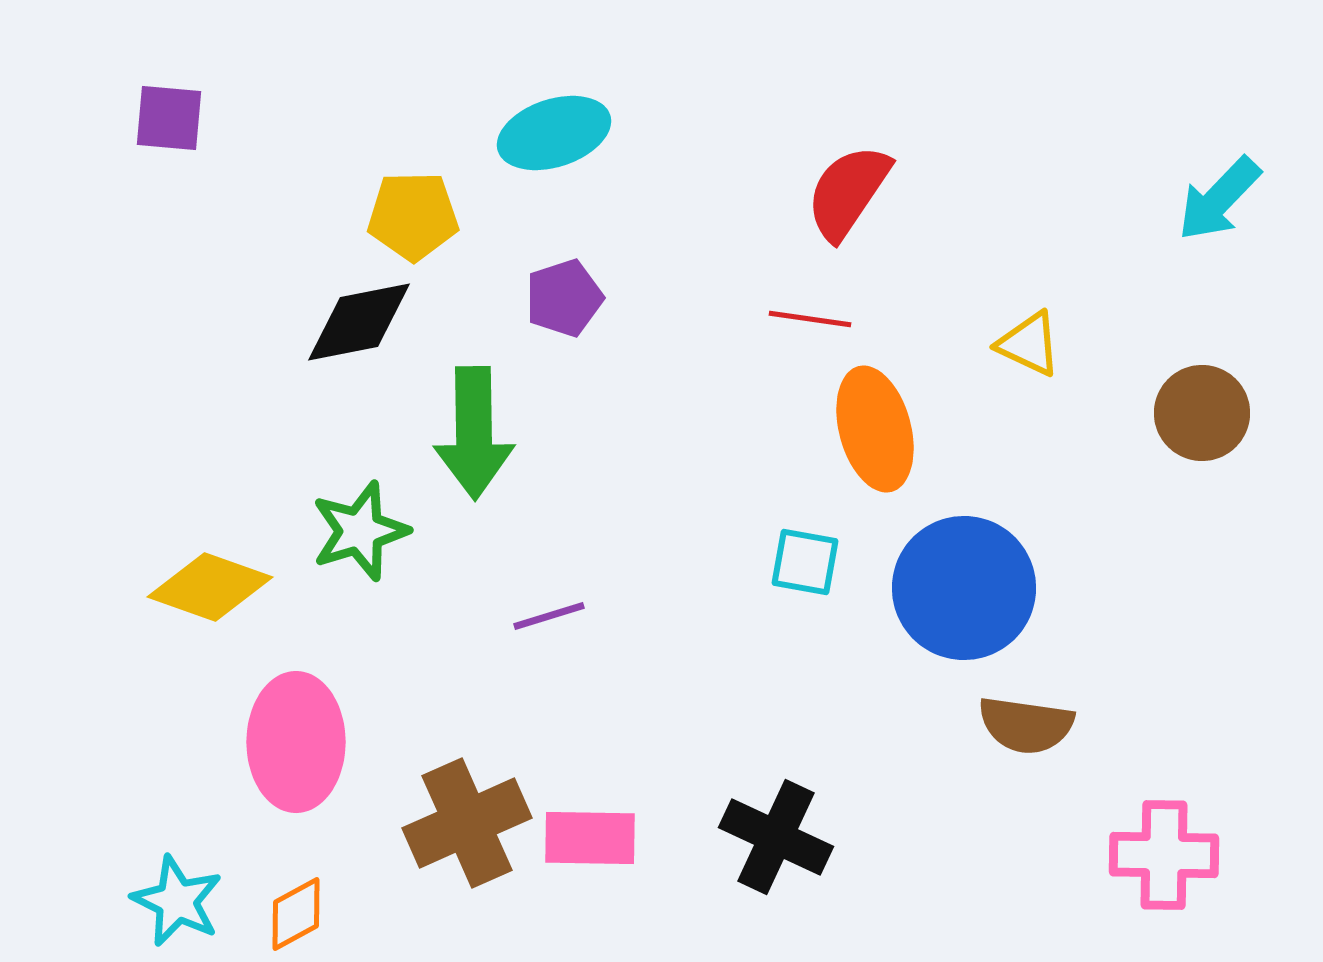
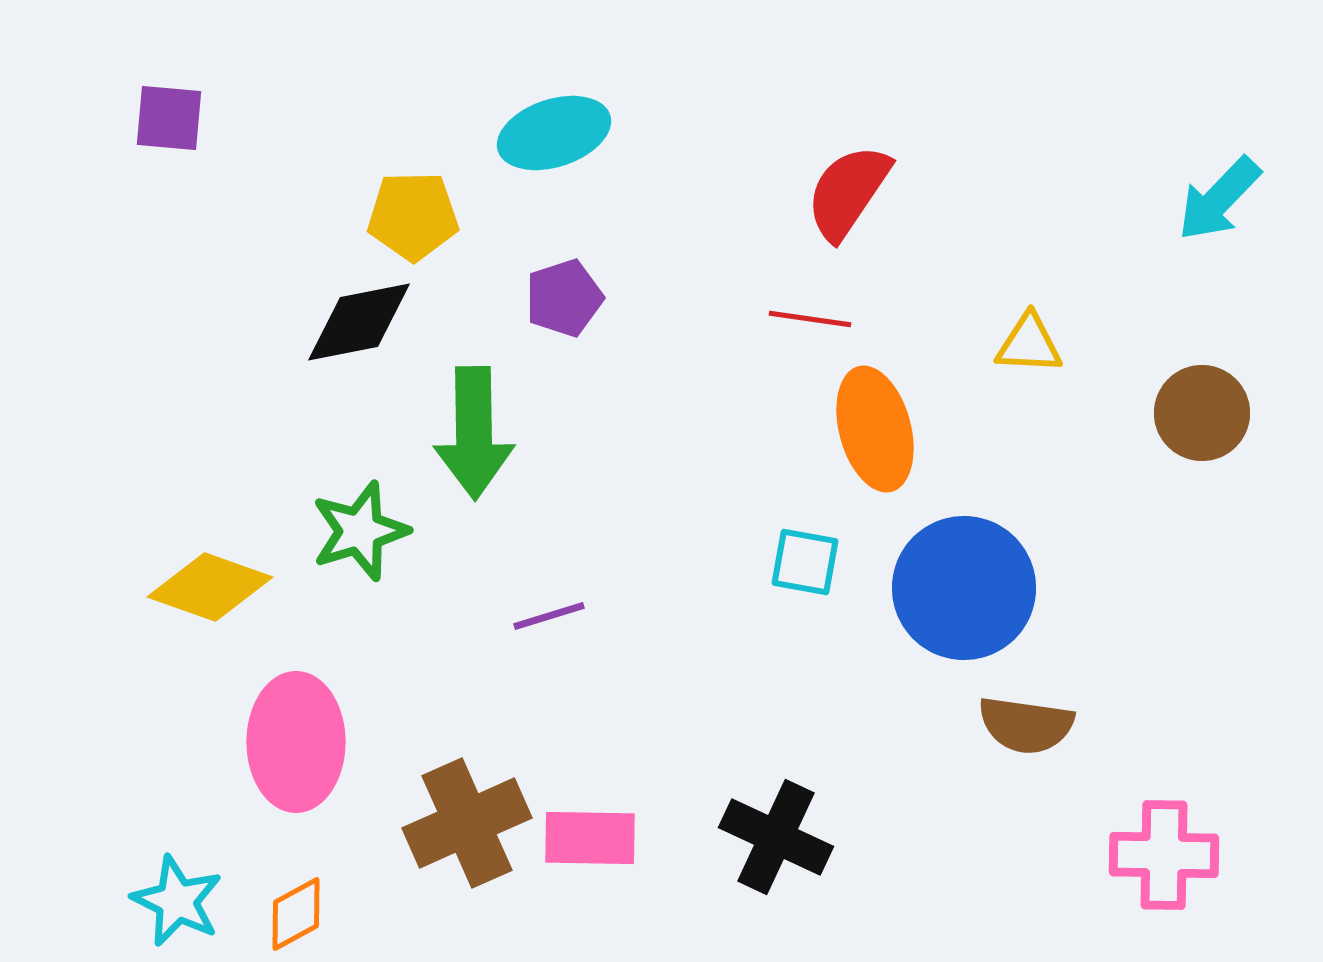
yellow triangle: rotated 22 degrees counterclockwise
